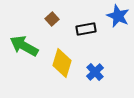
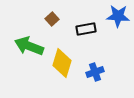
blue star: rotated 20 degrees counterclockwise
green arrow: moved 5 px right; rotated 8 degrees counterclockwise
blue cross: rotated 24 degrees clockwise
